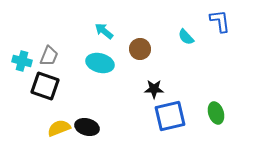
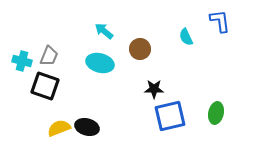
cyan semicircle: rotated 18 degrees clockwise
green ellipse: rotated 30 degrees clockwise
